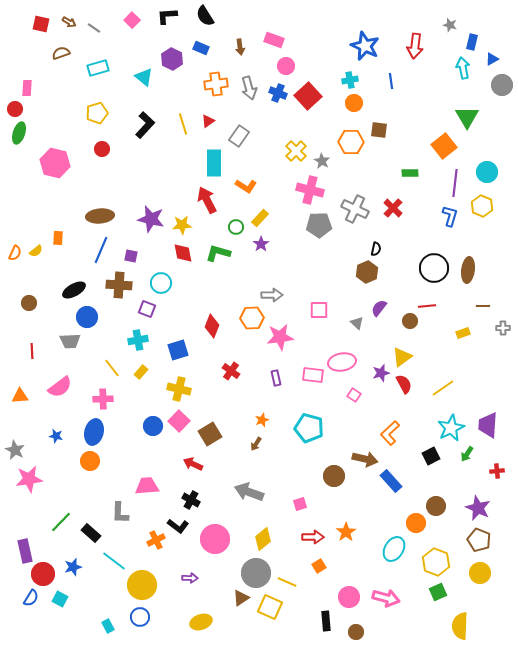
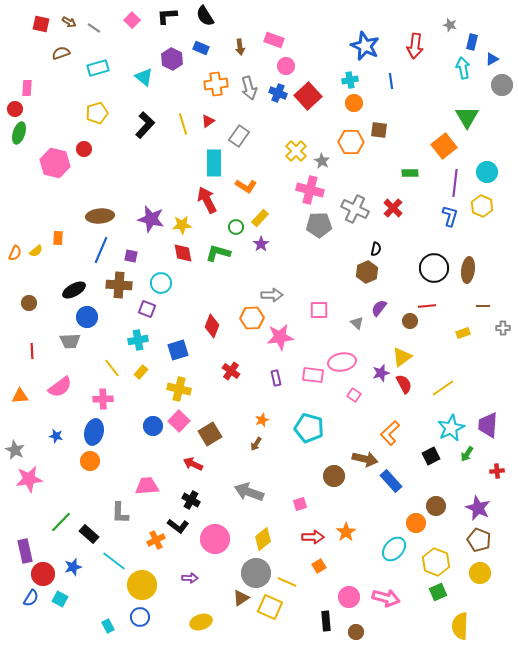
red circle at (102, 149): moved 18 px left
black rectangle at (91, 533): moved 2 px left, 1 px down
cyan ellipse at (394, 549): rotated 10 degrees clockwise
